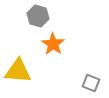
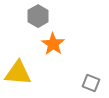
gray hexagon: rotated 15 degrees clockwise
yellow triangle: moved 2 px down
